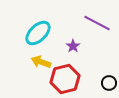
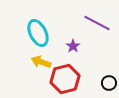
cyan ellipse: rotated 72 degrees counterclockwise
